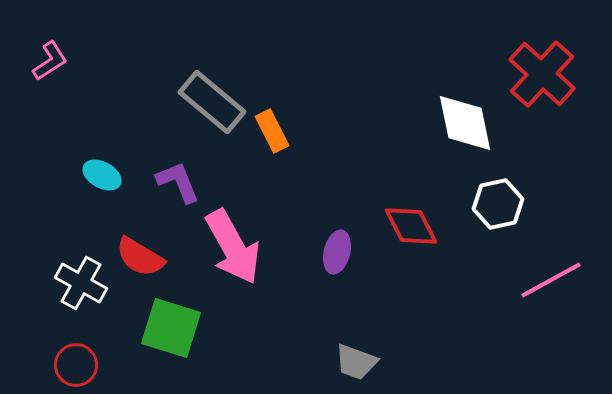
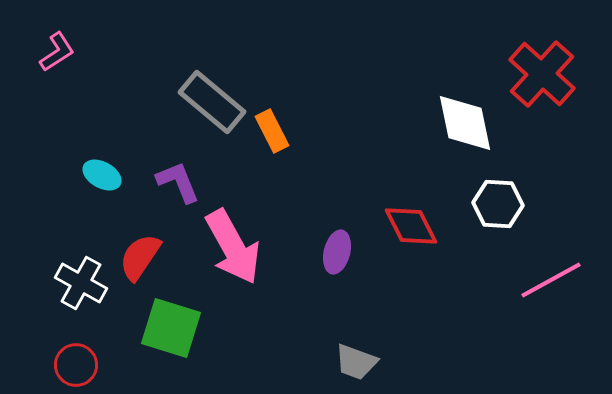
pink L-shape: moved 7 px right, 9 px up
white hexagon: rotated 15 degrees clockwise
red semicircle: rotated 93 degrees clockwise
